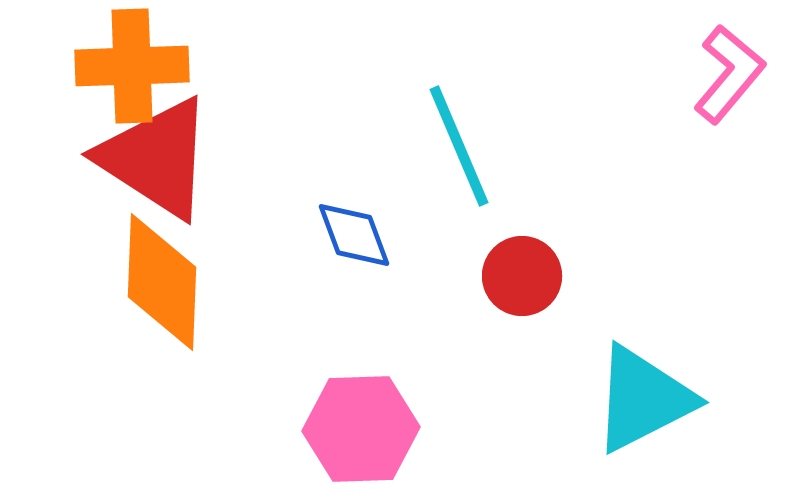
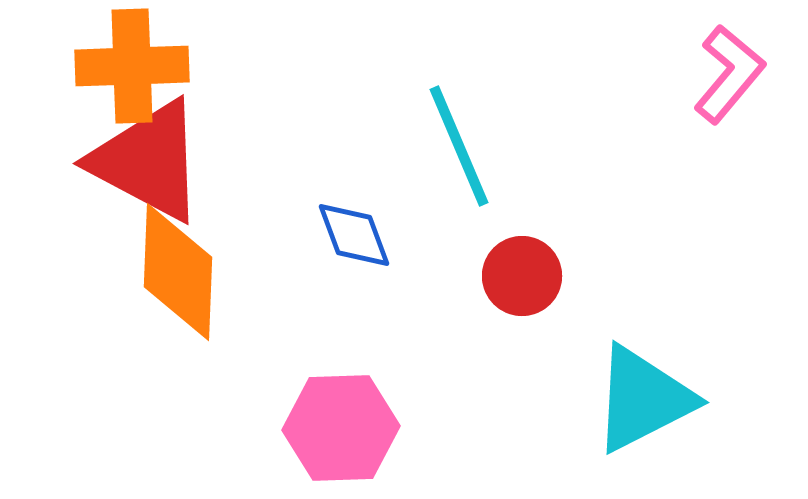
red triangle: moved 8 px left, 3 px down; rotated 5 degrees counterclockwise
orange diamond: moved 16 px right, 10 px up
pink hexagon: moved 20 px left, 1 px up
